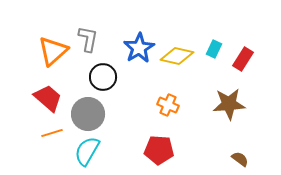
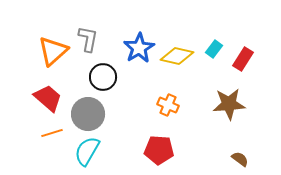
cyan rectangle: rotated 12 degrees clockwise
